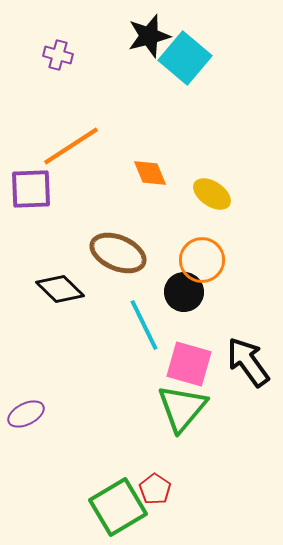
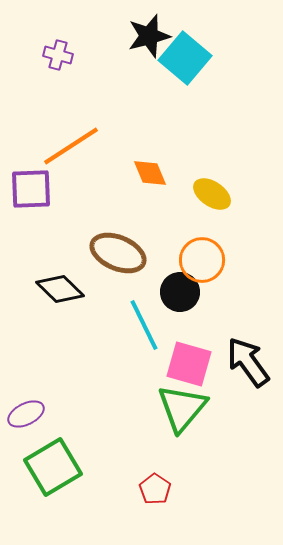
black circle: moved 4 px left
green square: moved 65 px left, 40 px up
